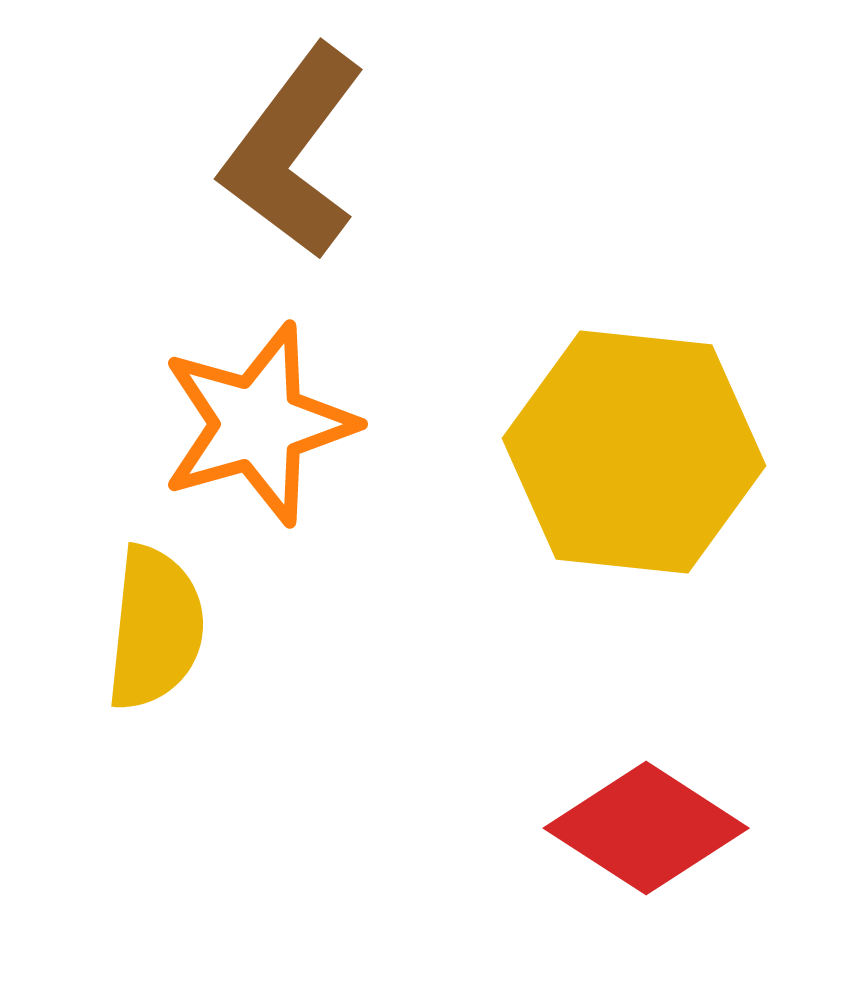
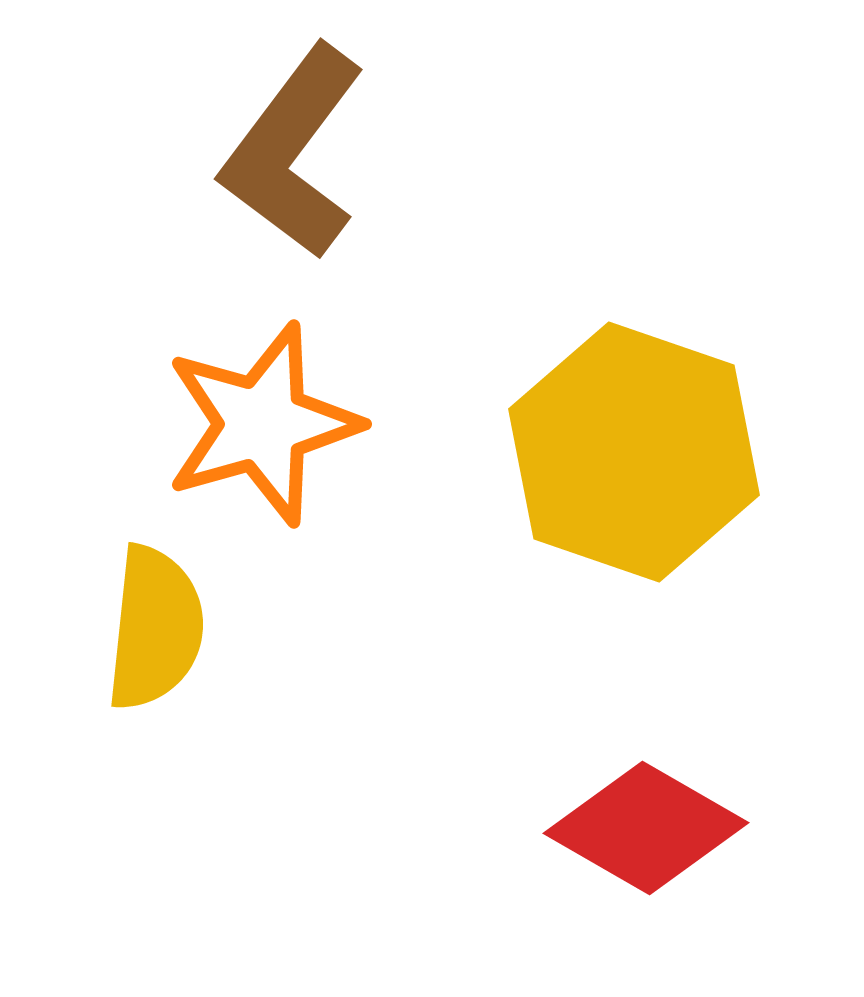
orange star: moved 4 px right
yellow hexagon: rotated 13 degrees clockwise
red diamond: rotated 3 degrees counterclockwise
